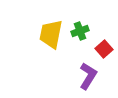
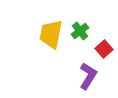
green cross: rotated 18 degrees counterclockwise
